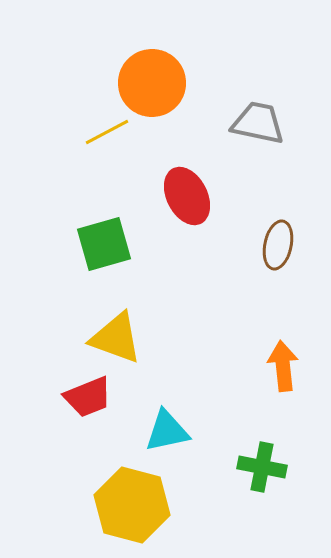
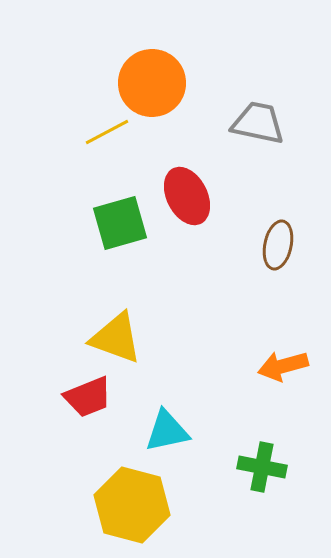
green square: moved 16 px right, 21 px up
orange arrow: rotated 99 degrees counterclockwise
